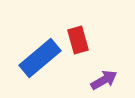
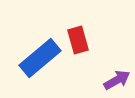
purple arrow: moved 13 px right
